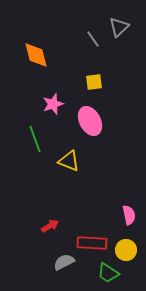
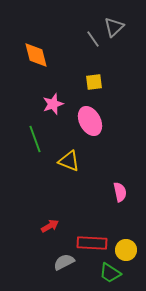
gray triangle: moved 5 px left
pink semicircle: moved 9 px left, 23 px up
green trapezoid: moved 2 px right
